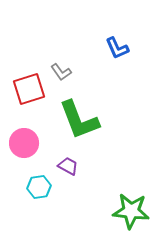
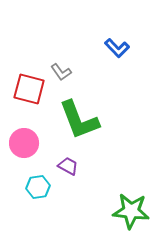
blue L-shape: rotated 20 degrees counterclockwise
red square: rotated 32 degrees clockwise
cyan hexagon: moved 1 px left
